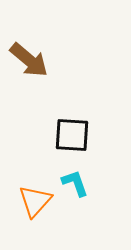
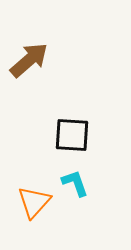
brown arrow: rotated 81 degrees counterclockwise
orange triangle: moved 1 px left, 1 px down
